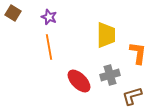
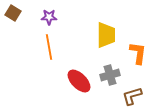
purple star: rotated 21 degrees counterclockwise
